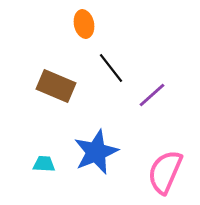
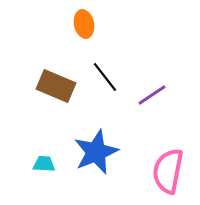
black line: moved 6 px left, 9 px down
purple line: rotated 8 degrees clockwise
pink semicircle: moved 3 px right, 1 px up; rotated 12 degrees counterclockwise
